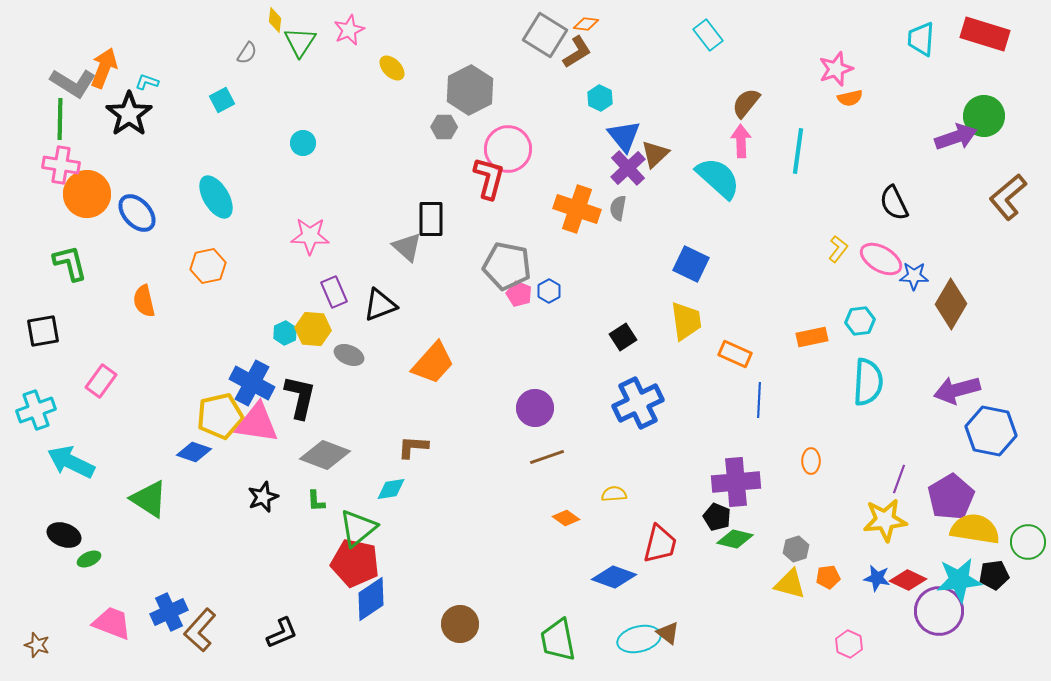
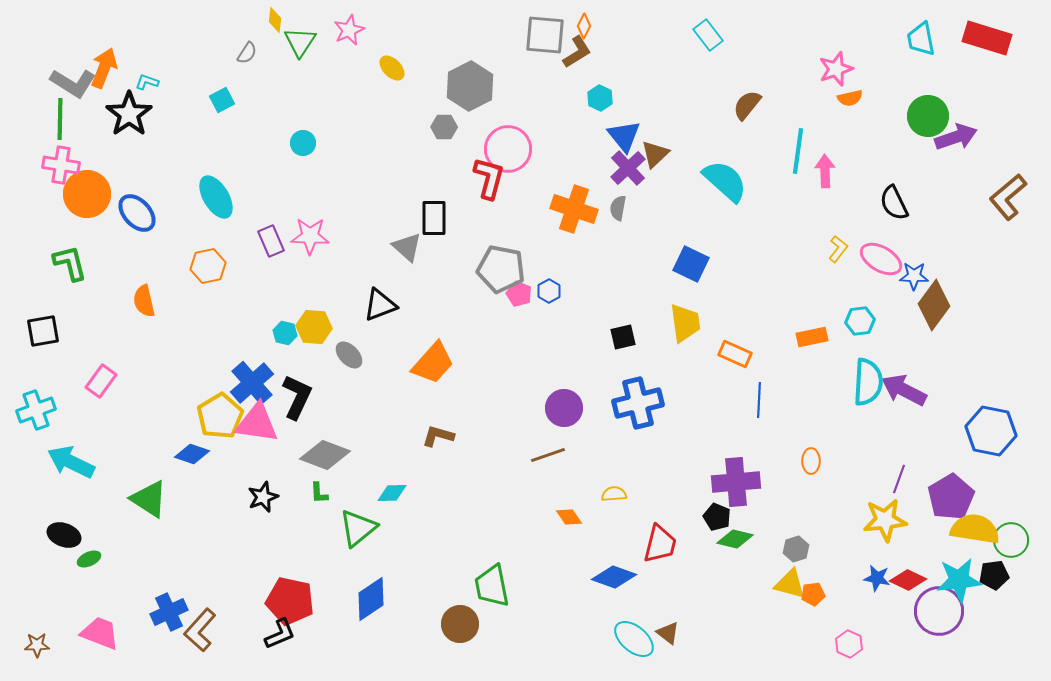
orange diamond at (586, 24): moved 2 px left, 2 px down; rotated 70 degrees counterclockwise
red rectangle at (985, 34): moved 2 px right, 4 px down
gray square at (545, 35): rotated 27 degrees counterclockwise
cyan trapezoid at (921, 39): rotated 15 degrees counterclockwise
gray hexagon at (470, 90): moved 4 px up
brown semicircle at (746, 103): moved 1 px right, 2 px down
green circle at (984, 116): moved 56 px left
pink arrow at (741, 141): moved 84 px right, 30 px down
cyan semicircle at (718, 178): moved 7 px right, 3 px down
orange cross at (577, 209): moved 3 px left
black rectangle at (431, 219): moved 3 px right, 1 px up
gray pentagon at (507, 266): moved 6 px left, 3 px down
purple rectangle at (334, 292): moved 63 px left, 51 px up
brown diamond at (951, 304): moved 17 px left, 1 px down; rotated 6 degrees clockwise
yellow trapezoid at (686, 321): moved 1 px left, 2 px down
yellow hexagon at (313, 329): moved 1 px right, 2 px up
cyan hexagon at (285, 333): rotated 20 degrees counterclockwise
black square at (623, 337): rotated 20 degrees clockwise
gray ellipse at (349, 355): rotated 24 degrees clockwise
blue cross at (252, 383): rotated 21 degrees clockwise
purple arrow at (957, 390): moved 53 px left; rotated 42 degrees clockwise
black L-shape at (300, 397): moved 3 px left; rotated 12 degrees clockwise
blue cross at (638, 403): rotated 12 degrees clockwise
purple circle at (535, 408): moved 29 px right
yellow pentagon at (220, 416): rotated 18 degrees counterclockwise
brown L-shape at (413, 447): moved 25 px right, 11 px up; rotated 12 degrees clockwise
blue diamond at (194, 452): moved 2 px left, 2 px down
brown line at (547, 457): moved 1 px right, 2 px up
cyan diamond at (391, 489): moved 1 px right, 4 px down; rotated 8 degrees clockwise
green L-shape at (316, 501): moved 3 px right, 8 px up
orange diamond at (566, 518): moved 3 px right, 1 px up; rotated 20 degrees clockwise
green circle at (1028, 542): moved 17 px left, 2 px up
red pentagon at (355, 563): moved 65 px left, 38 px down
orange pentagon at (828, 577): moved 15 px left, 17 px down
pink trapezoid at (112, 623): moved 12 px left, 10 px down
black L-shape at (282, 633): moved 2 px left, 1 px down
cyan ellipse at (639, 639): moved 5 px left; rotated 54 degrees clockwise
green trapezoid at (558, 640): moved 66 px left, 54 px up
brown star at (37, 645): rotated 20 degrees counterclockwise
